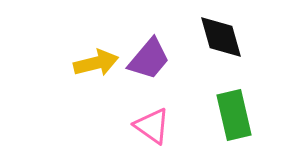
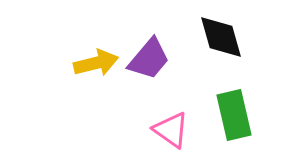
pink triangle: moved 19 px right, 4 px down
